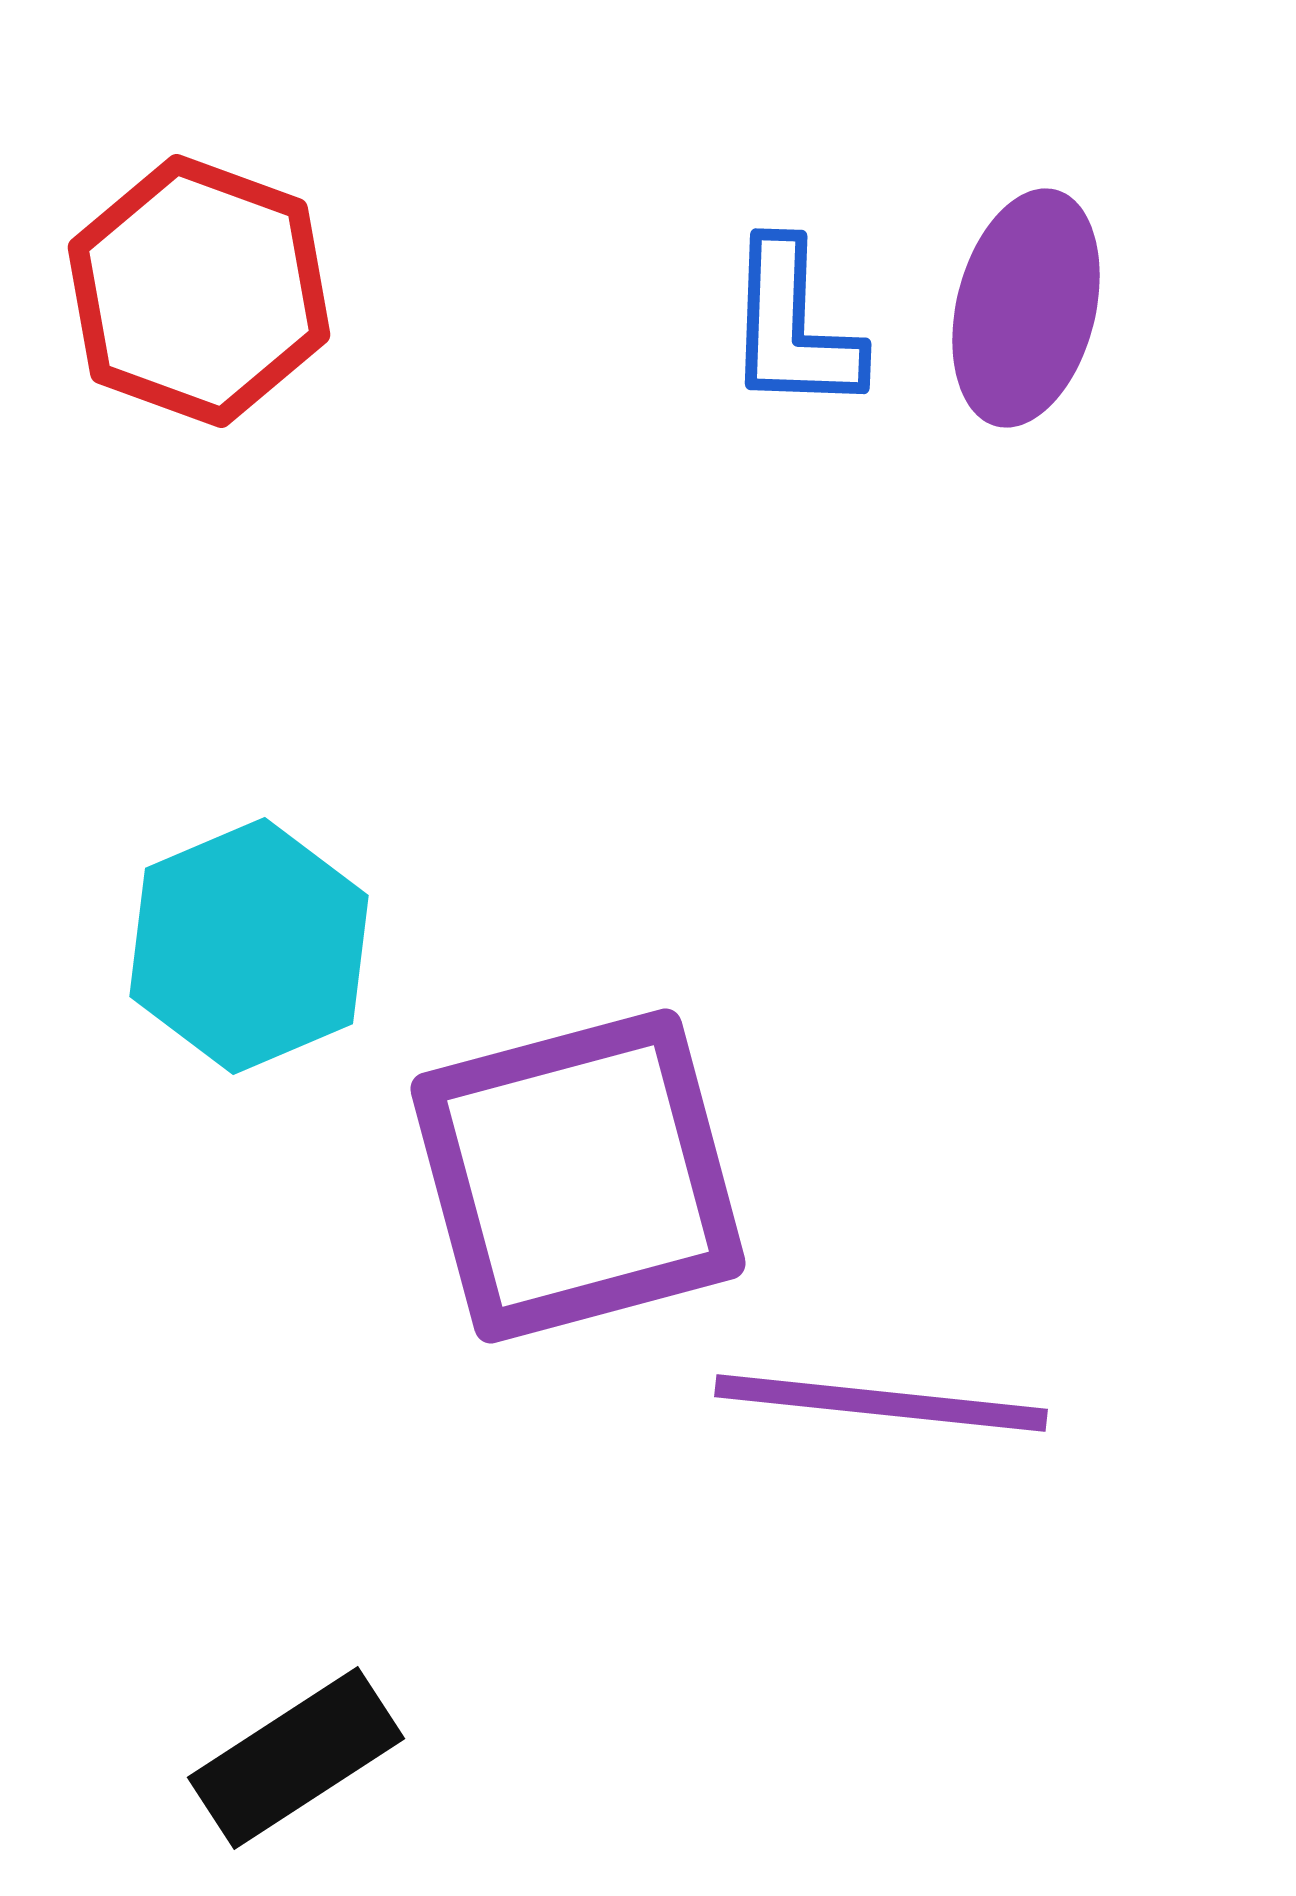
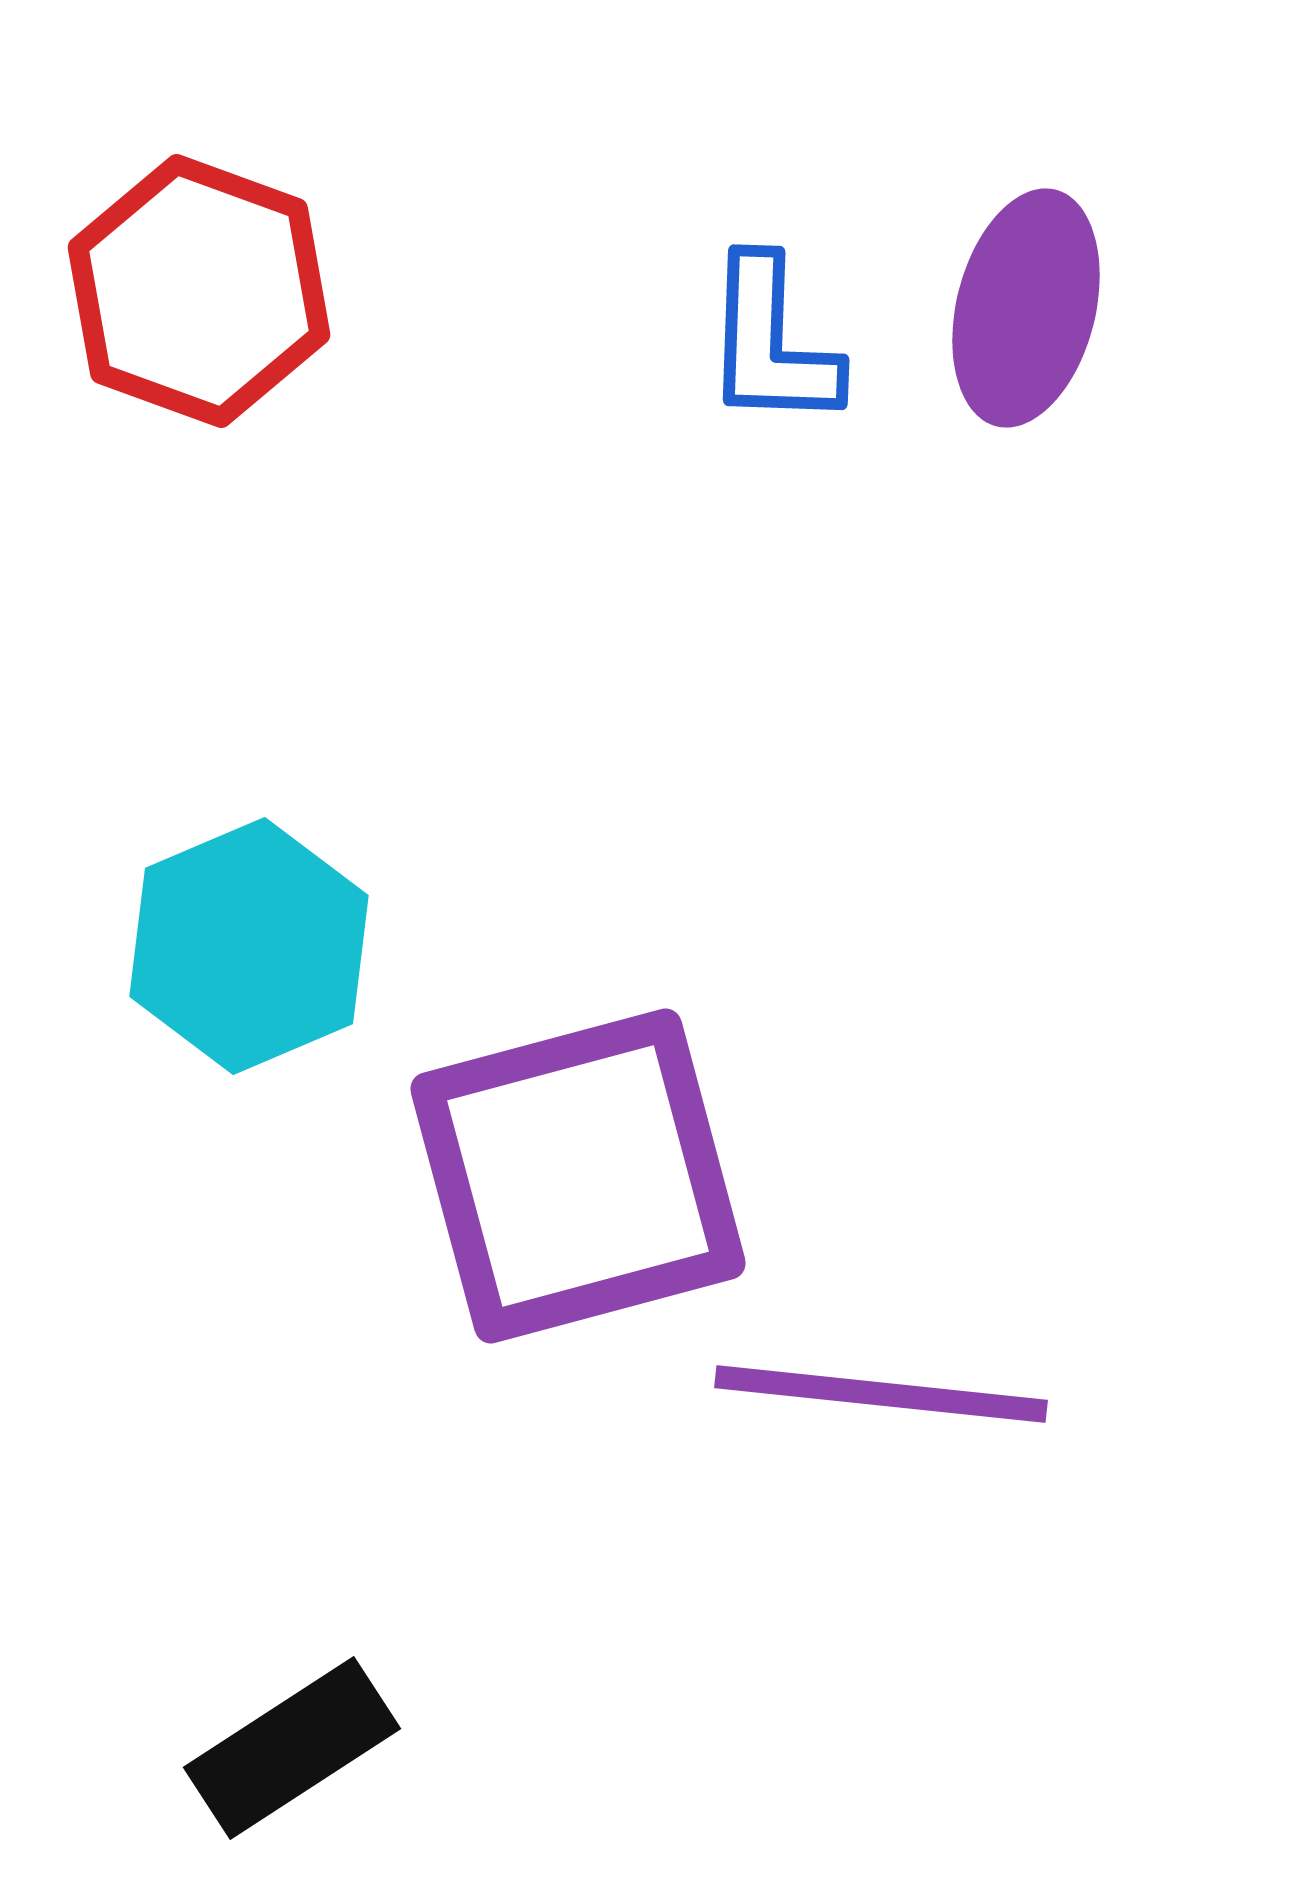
blue L-shape: moved 22 px left, 16 px down
purple line: moved 9 px up
black rectangle: moved 4 px left, 10 px up
